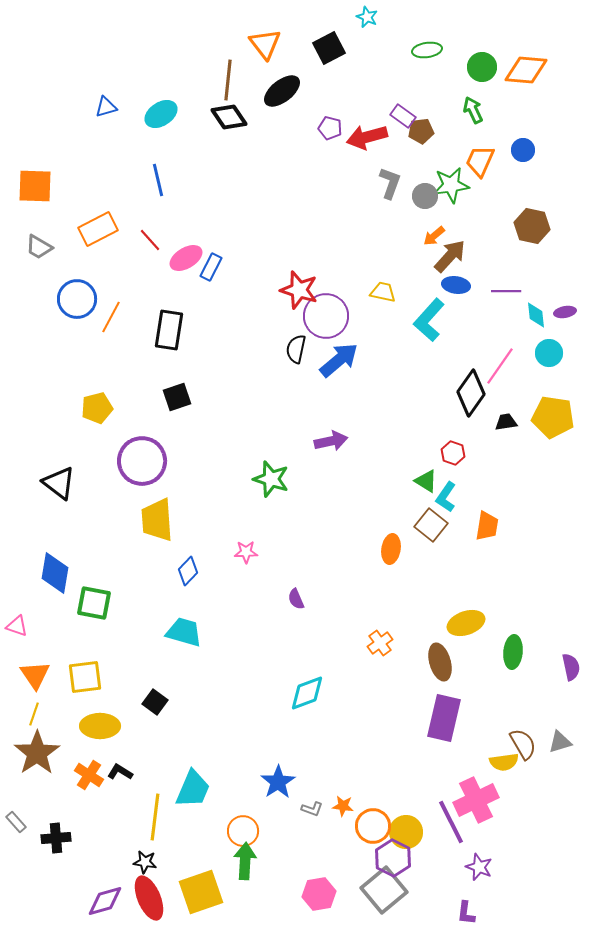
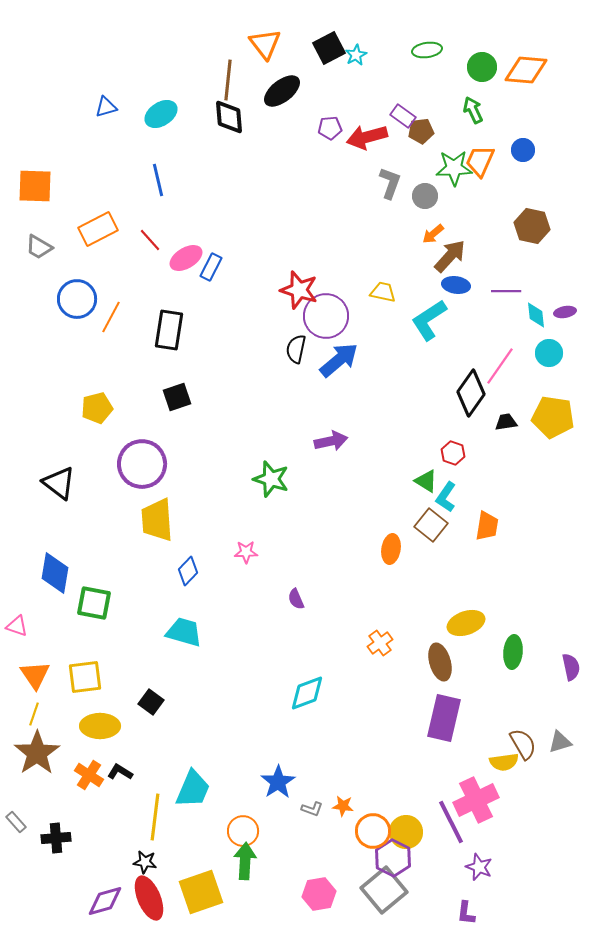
cyan star at (367, 17): moved 11 px left, 38 px down; rotated 20 degrees clockwise
black diamond at (229, 117): rotated 30 degrees clockwise
purple pentagon at (330, 128): rotated 20 degrees counterclockwise
green star at (451, 185): moved 3 px right, 17 px up; rotated 6 degrees clockwise
orange arrow at (434, 236): moved 1 px left, 2 px up
cyan L-shape at (429, 320): rotated 15 degrees clockwise
purple circle at (142, 461): moved 3 px down
black square at (155, 702): moved 4 px left
orange circle at (373, 826): moved 5 px down
